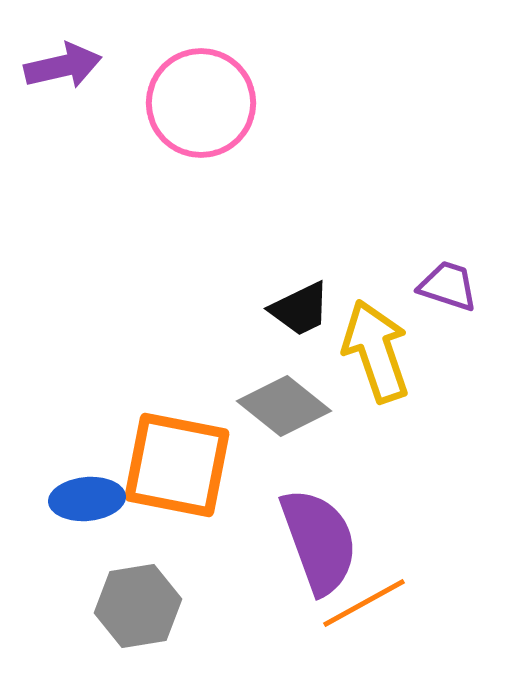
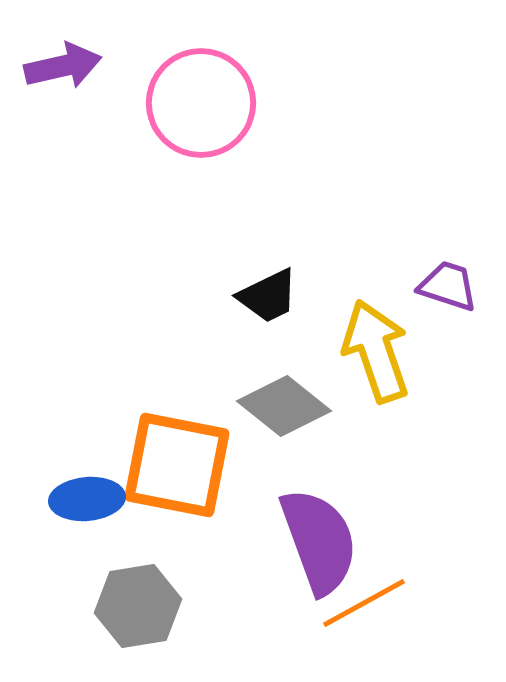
black trapezoid: moved 32 px left, 13 px up
